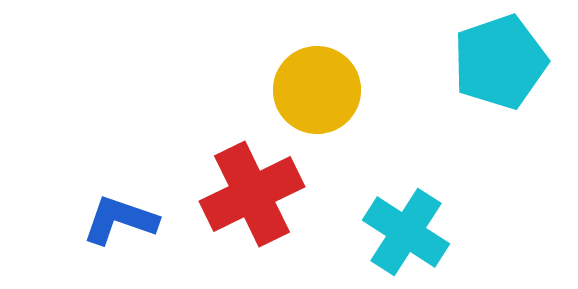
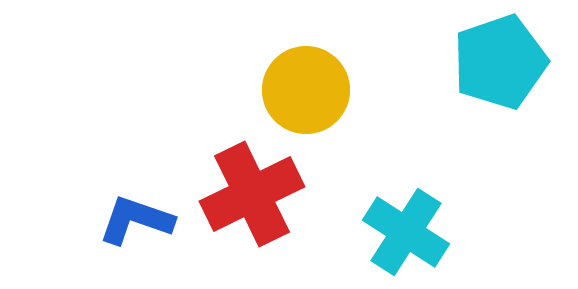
yellow circle: moved 11 px left
blue L-shape: moved 16 px right
